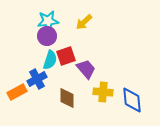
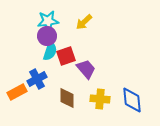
cyan semicircle: moved 9 px up
yellow cross: moved 3 px left, 7 px down
